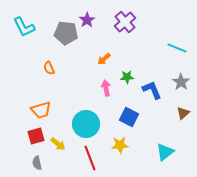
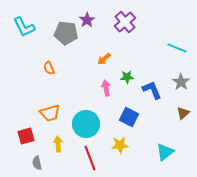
orange trapezoid: moved 9 px right, 3 px down
red square: moved 10 px left
yellow arrow: rotated 133 degrees counterclockwise
